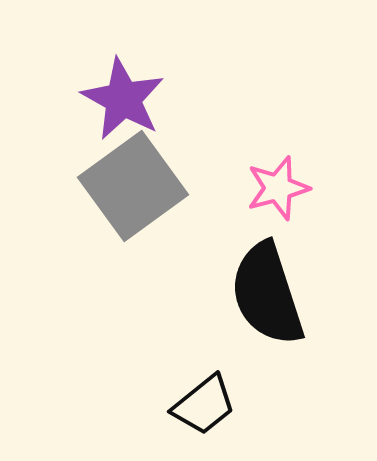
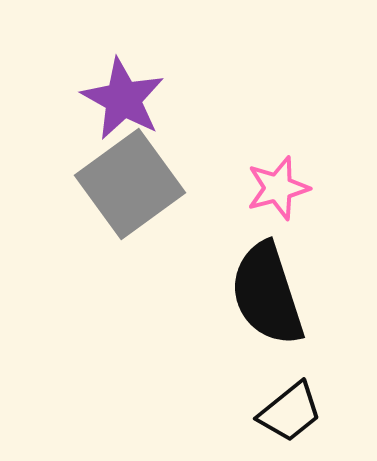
gray square: moved 3 px left, 2 px up
black trapezoid: moved 86 px right, 7 px down
